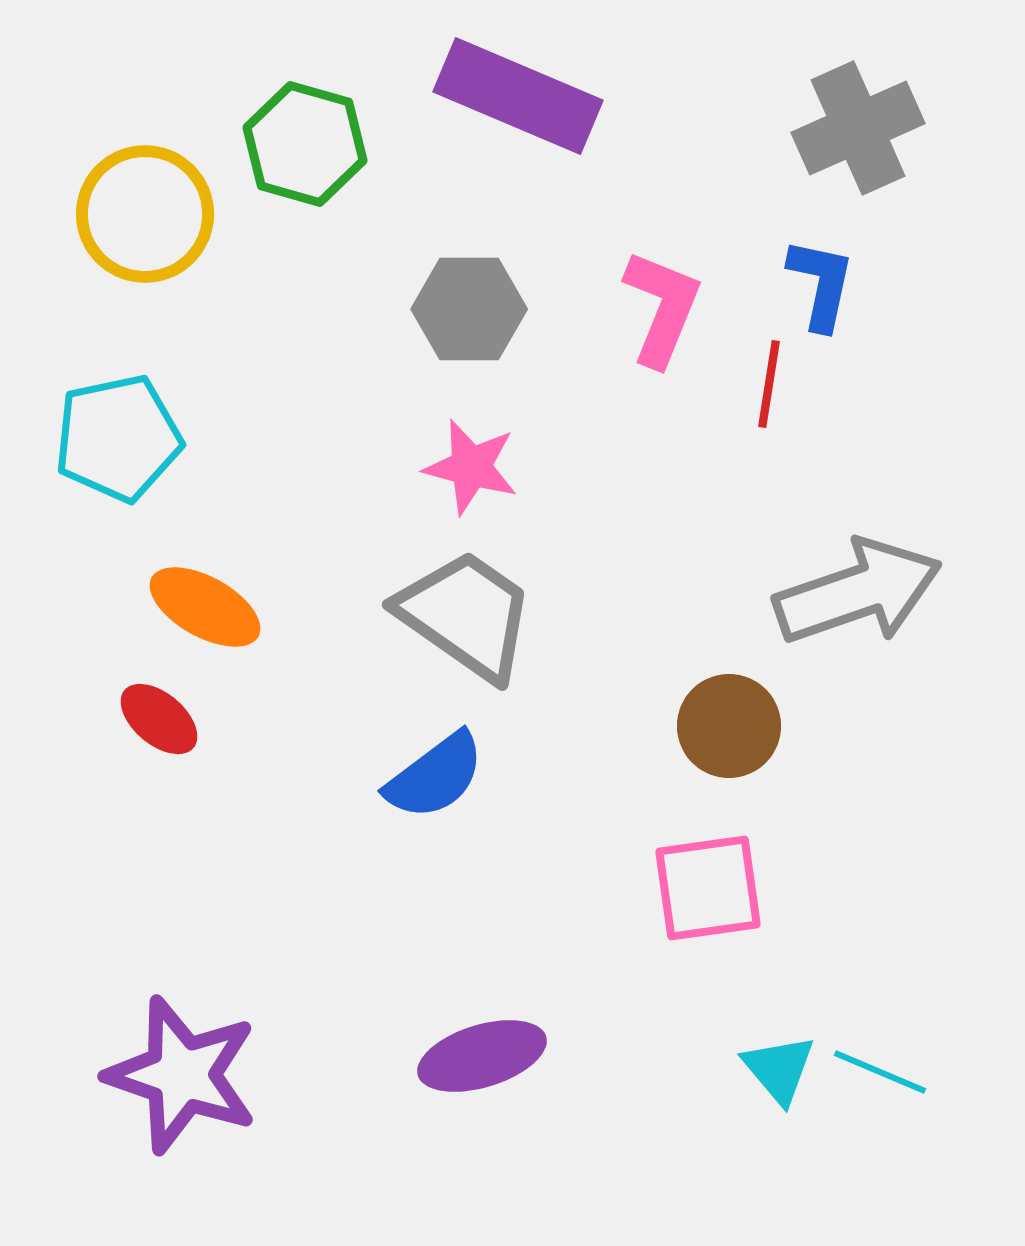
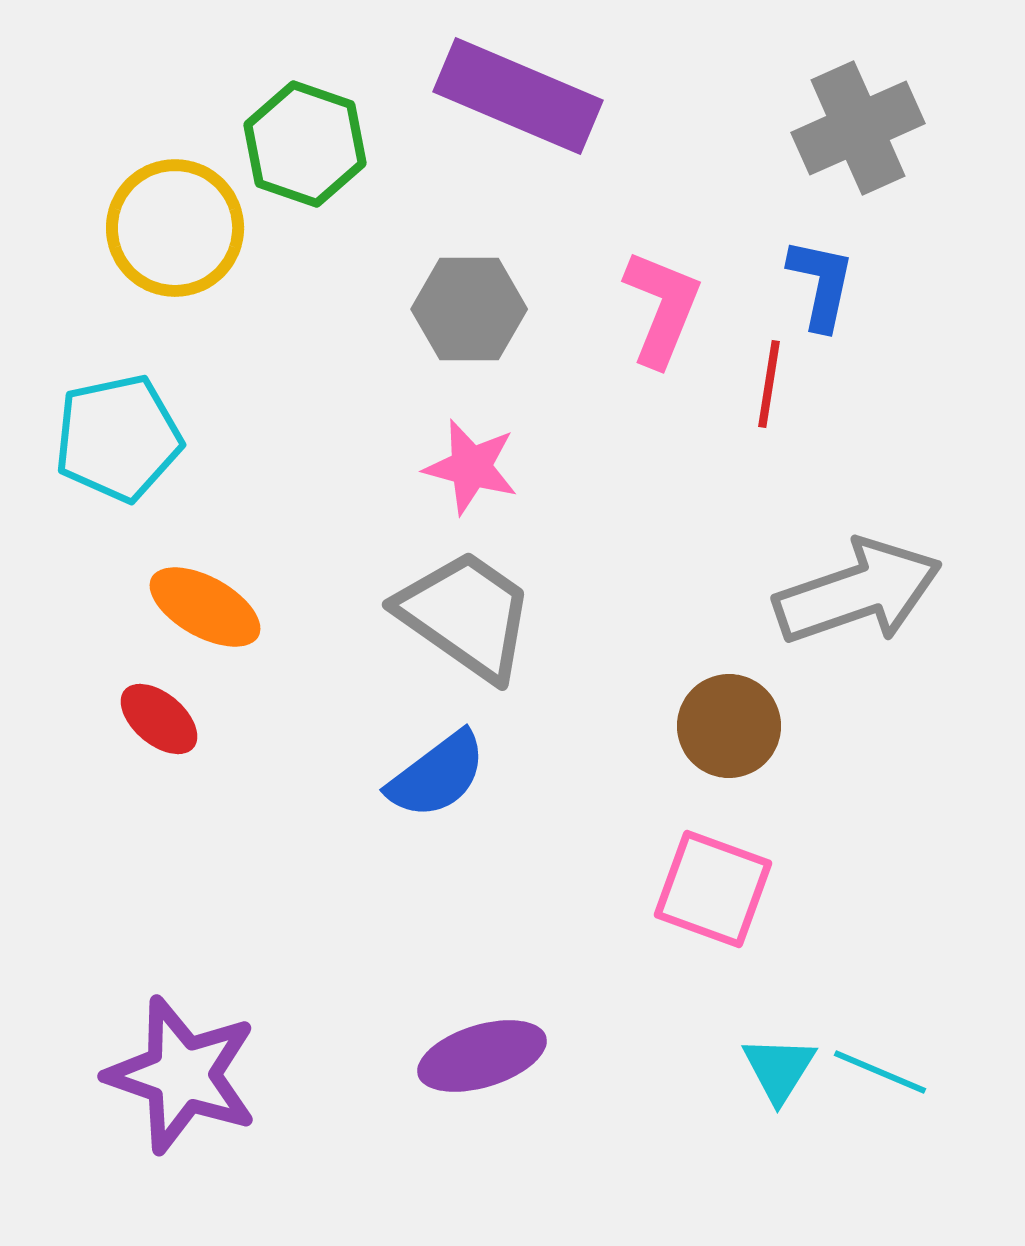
green hexagon: rotated 3 degrees clockwise
yellow circle: moved 30 px right, 14 px down
blue semicircle: moved 2 px right, 1 px up
pink square: moved 5 px right, 1 px down; rotated 28 degrees clockwise
cyan triangle: rotated 12 degrees clockwise
